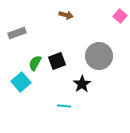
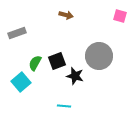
pink square: rotated 24 degrees counterclockwise
black star: moved 7 px left, 8 px up; rotated 24 degrees counterclockwise
